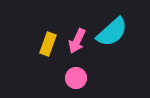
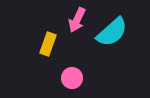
pink arrow: moved 21 px up
pink circle: moved 4 px left
